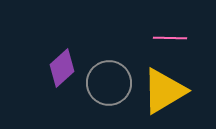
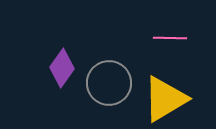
purple diamond: rotated 12 degrees counterclockwise
yellow triangle: moved 1 px right, 8 px down
